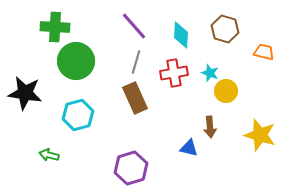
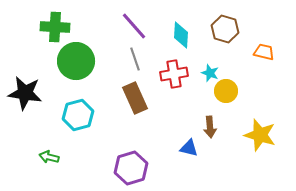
gray line: moved 1 px left, 3 px up; rotated 35 degrees counterclockwise
red cross: moved 1 px down
green arrow: moved 2 px down
